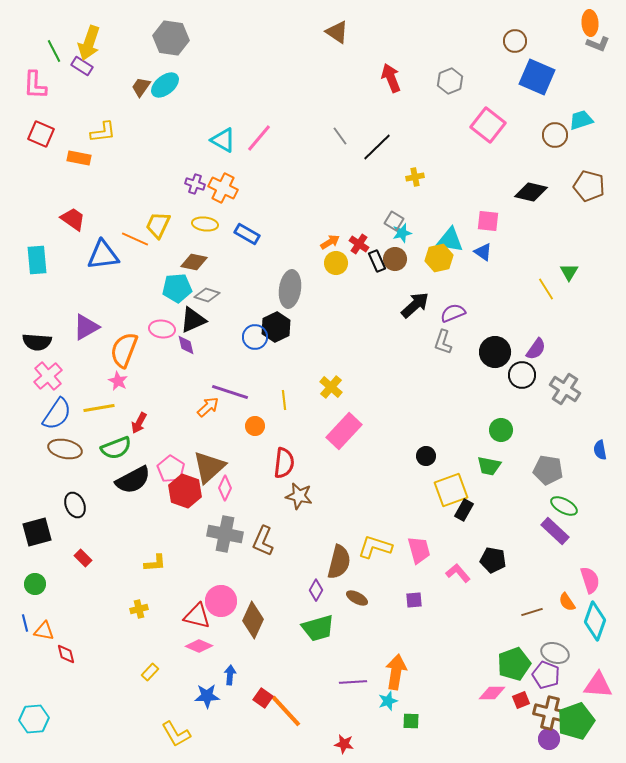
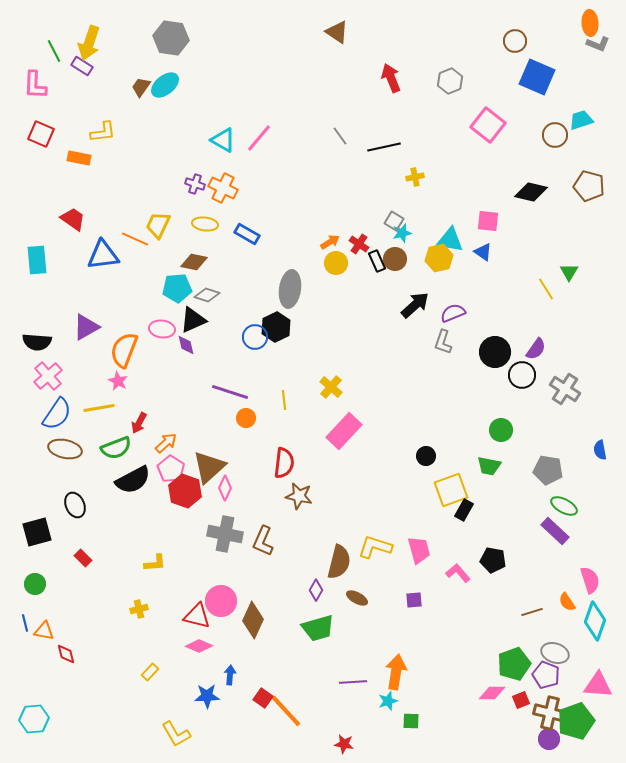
black line at (377, 147): moved 7 px right; rotated 32 degrees clockwise
orange arrow at (208, 407): moved 42 px left, 36 px down
orange circle at (255, 426): moved 9 px left, 8 px up
